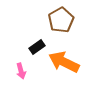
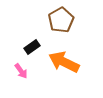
black rectangle: moved 5 px left
pink arrow: rotated 21 degrees counterclockwise
